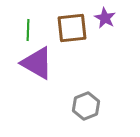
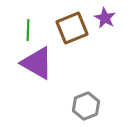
brown square: rotated 16 degrees counterclockwise
